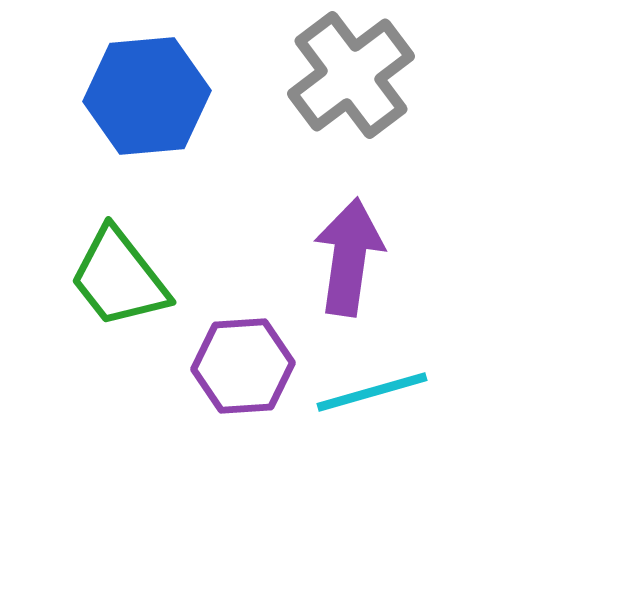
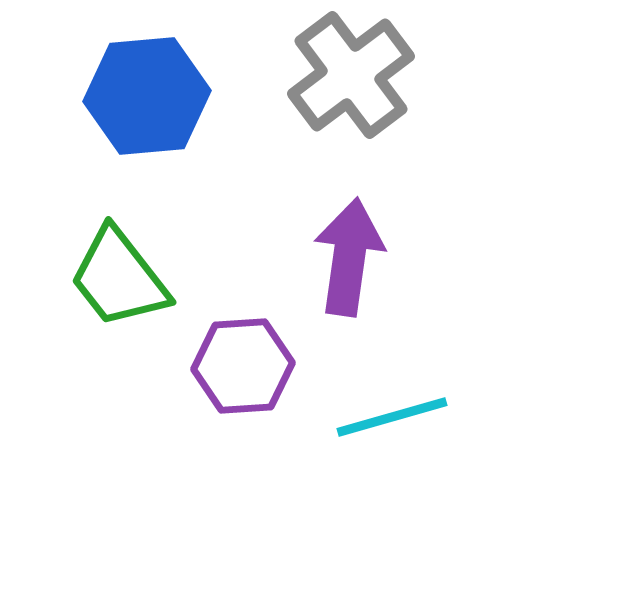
cyan line: moved 20 px right, 25 px down
